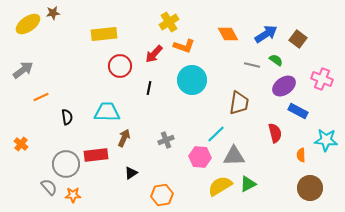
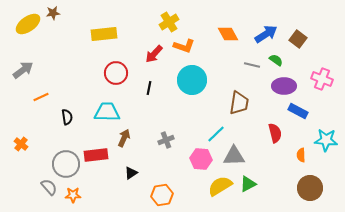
red circle: moved 4 px left, 7 px down
purple ellipse: rotated 35 degrees clockwise
pink hexagon: moved 1 px right, 2 px down
